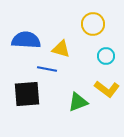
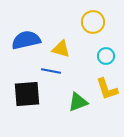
yellow circle: moved 2 px up
blue semicircle: rotated 16 degrees counterclockwise
blue line: moved 4 px right, 2 px down
yellow L-shape: rotated 35 degrees clockwise
